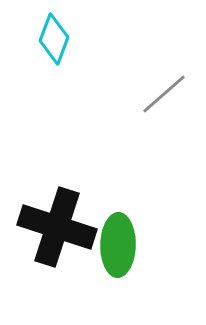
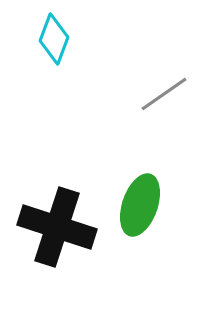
gray line: rotated 6 degrees clockwise
green ellipse: moved 22 px right, 40 px up; rotated 18 degrees clockwise
